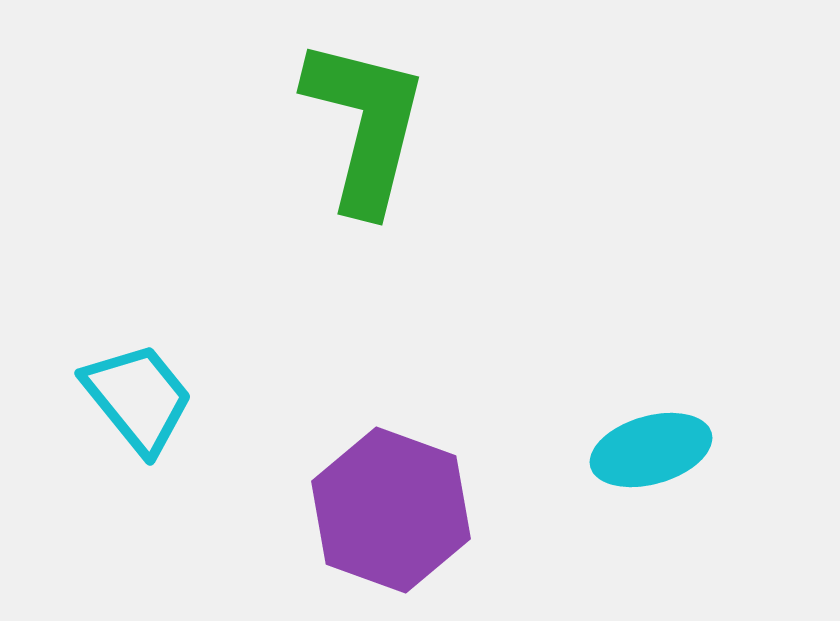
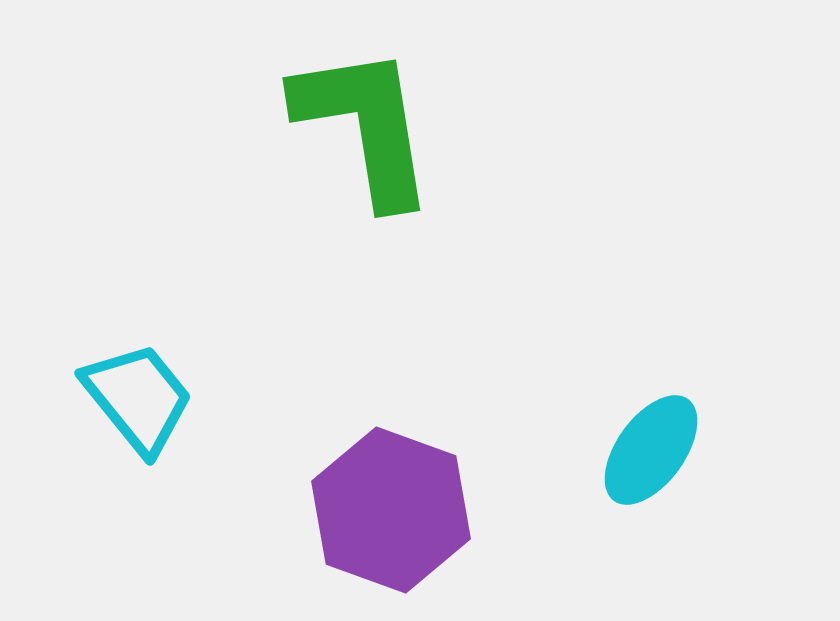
green L-shape: rotated 23 degrees counterclockwise
cyan ellipse: rotated 38 degrees counterclockwise
